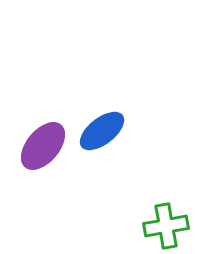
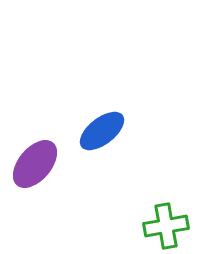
purple ellipse: moved 8 px left, 18 px down
